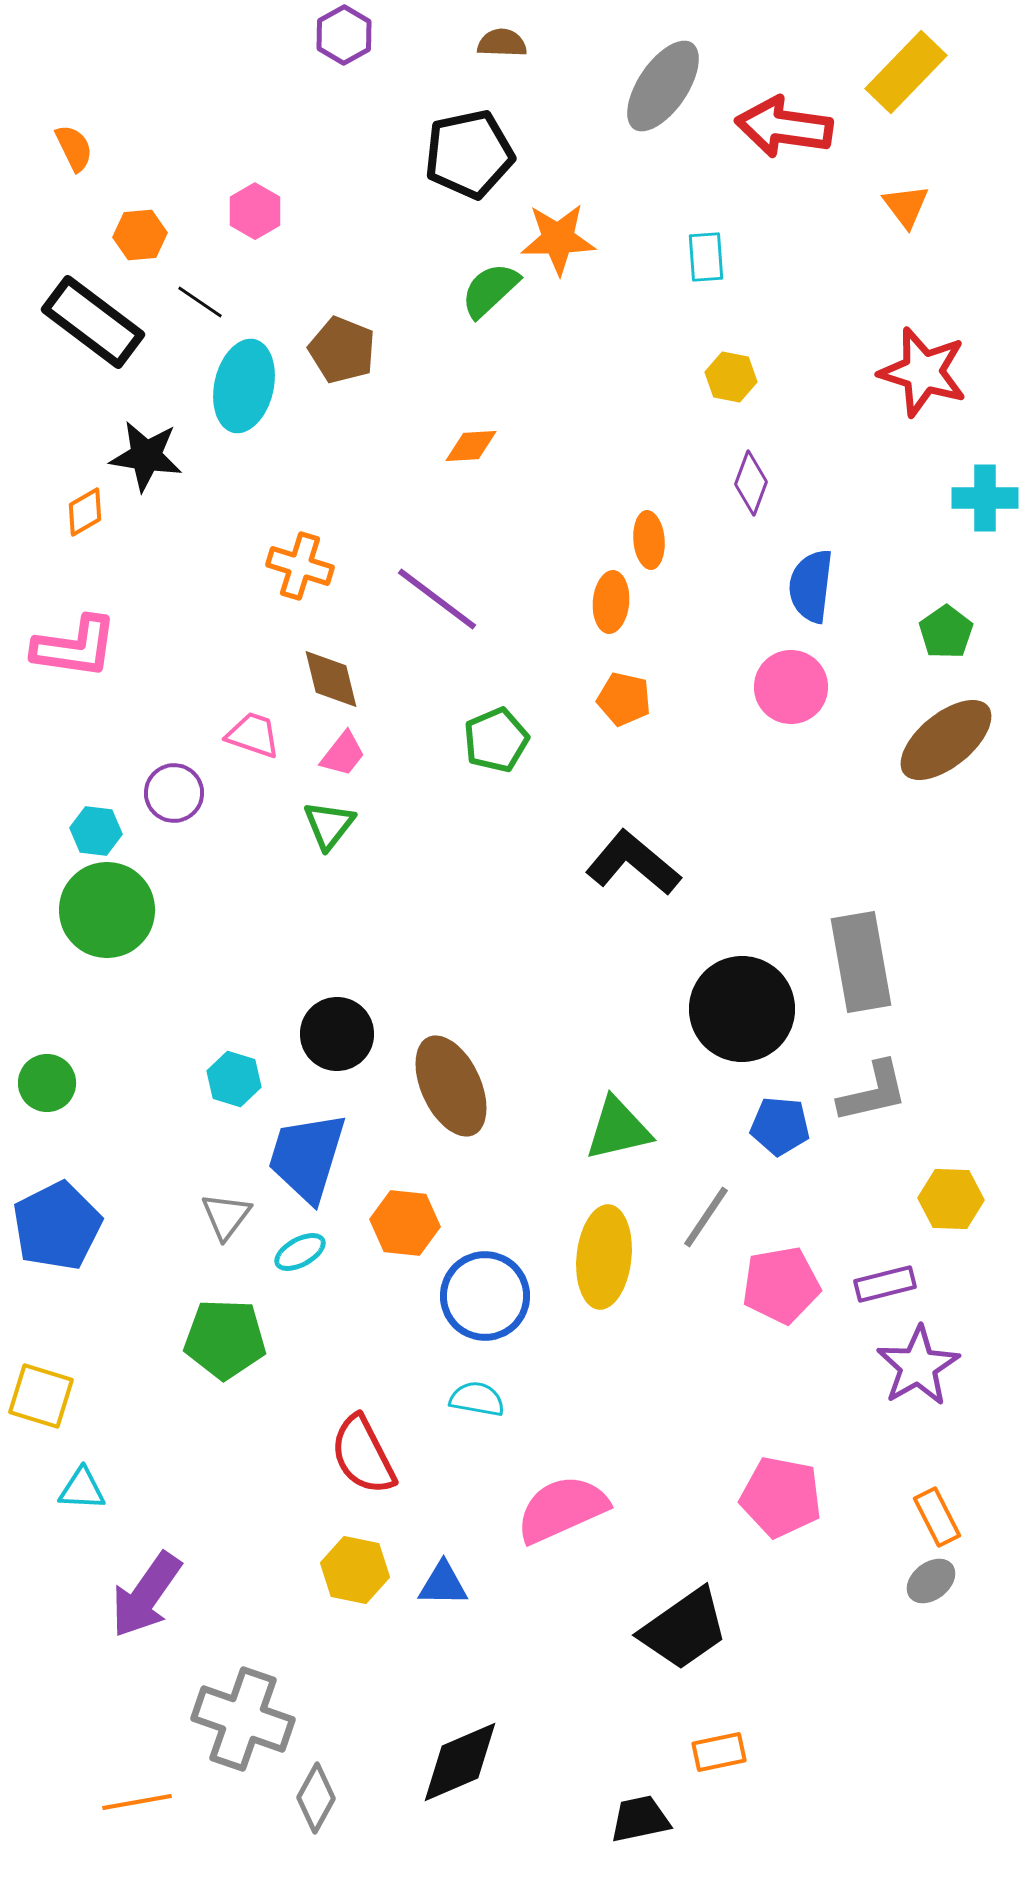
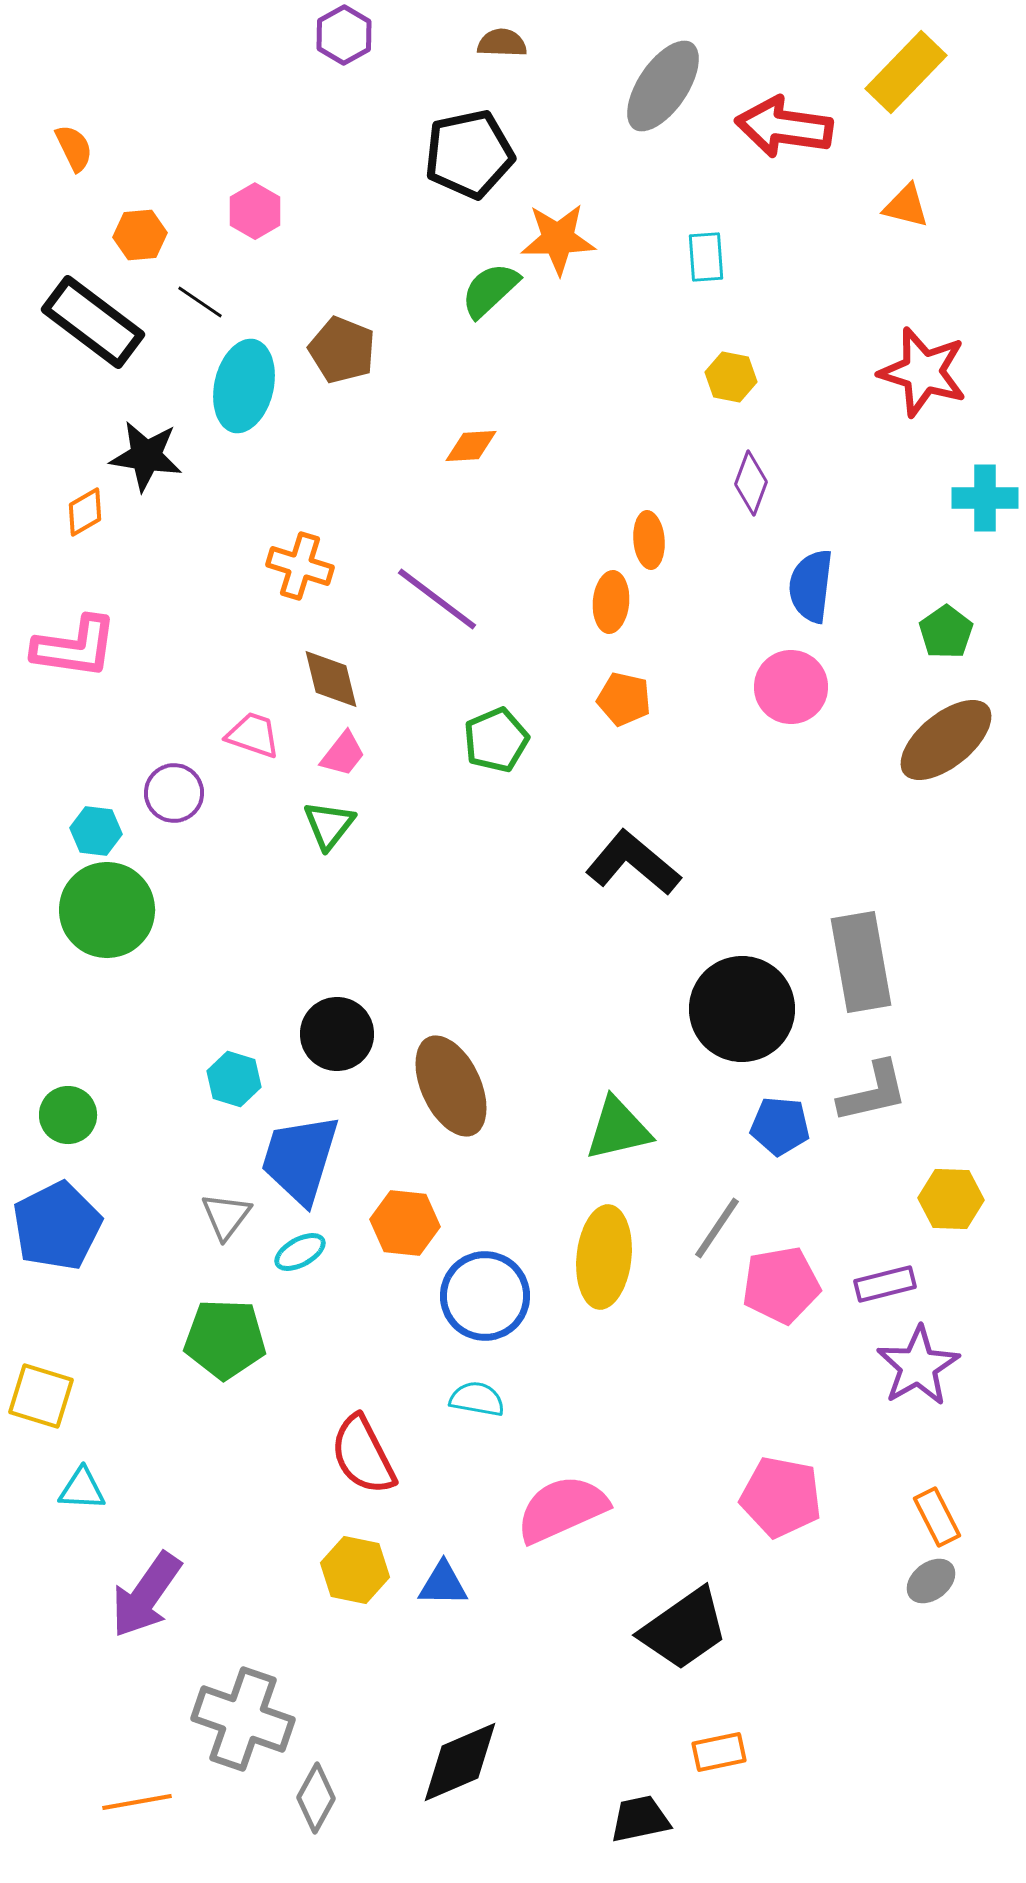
orange triangle at (906, 206): rotated 39 degrees counterclockwise
green circle at (47, 1083): moved 21 px right, 32 px down
blue trapezoid at (307, 1157): moved 7 px left, 2 px down
gray line at (706, 1217): moved 11 px right, 11 px down
